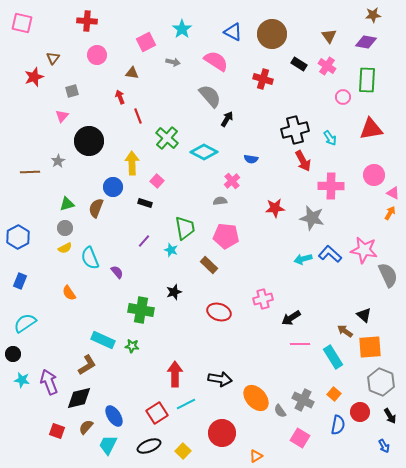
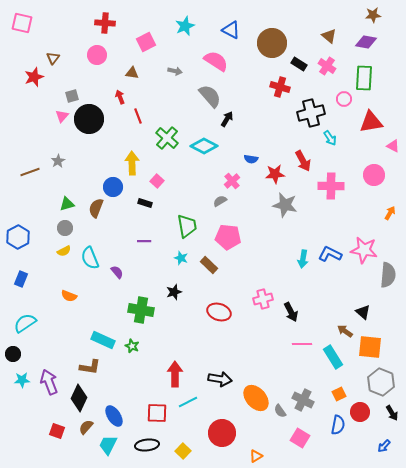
red cross at (87, 21): moved 18 px right, 2 px down
cyan star at (182, 29): moved 3 px right, 3 px up; rotated 12 degrees clockwise
blue triangle at (233, 32): moved 2 px left, 2 px up
brown circle at (272, 34): moved 9 px down
brown triangle at (329, 36): rotated 14 degrees counterclockwise
gray arrow at (173, 62): moved 2 px right, 9 px down
red cross at (263, 79): moved 17 px right, 8 px down
green rectangle at (367, 80): moved 3 px left, 2 px up
gray square at (72, 91): moved 5 px down
pink circle at (343, 97): moved 1 px right, 2 px down
red triangle at (371, 129): moved 7 px up
black cross at (295, 130): moved 16 px right, 17 px up
black circle at (89, 141): moved 22 px up
cyan diamond at (204, 152): moved 6 px up
brown line at (30, 172): rotated 18 degrees counterclockwise
pink triangle at (393, 193): moved 47 px up
gray semicircle at (220, 201): rotated 24 degrees counterclockwise
red star at (275, 208): moved 34 px up
gray star at (312, 218): moved 27 px left, 13 px up
green trapezoid at (185, 228): moved 2 px right, 2 px up
pink pentagon at (226, 236): moved 2 px right, 1 px down
purple line at (144, 241): rotated 48 degrees clockwise
yellow semicircle at (65, 248): moved 1 px left, 3 px down
cyan star at (171, 250): moved 10 px right, 8 px down
blue L-shape at (330, 254): rotated 15 degrees counterclockwise
cyan arrow at (303, 259): rotated 66 degrees counterclockwise
gray semicircle at (388, 275): rotated 30 degrees clockwise
blue rectangle at (20, 281): moved 1 px right, 2 px up
orange semicircle at (69, 293): moved 3 px down; rotated 35 degrees counterclockwise
black triangle at (364, 315): moved 1 px left, 3 px up
black arrow at (291, 318): moved 6 px up; rotated 84 degrees counterclockwise
pink line at (300, 344): moved 2 px right
green star at (132, 346): rotated 16 degrees clockwise
orange square at (370, 347): rotated 10 degrees clockwise
brown L-shape at (87, 365): moved 3 px right, 2 px down; rotated 40 degrees clockwise
cyan star at (22, 380): rotated 14 degrees counterclockwise
orange square at (334, 394): moved 5 px right; rotated 24 degrees clockwise
black diamond at (79, 398): rotated 52 degrees counterclockwise
cyan line at (186, 404): moved 2 px right, 2 px up
red square at (157, 413): rotated 35 degrees clockwise
black arrow at (390, 416): moved 2 px right, 3 px up
black ellipse at (149, 446): moved 2 px left, 1 px up; rotated 15 degrees clockwise
blue arrow at (384, 446): rotated 72 degrees clockwise
